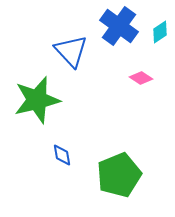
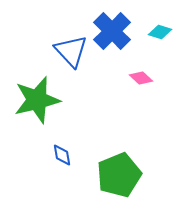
blue cross: moved 7 px left, 5 px down; rotated 9 degrees clockwise
cyan diamond: rotated 50 degrees clockwise
pink diamond: rotated 10 degrees clockwise
